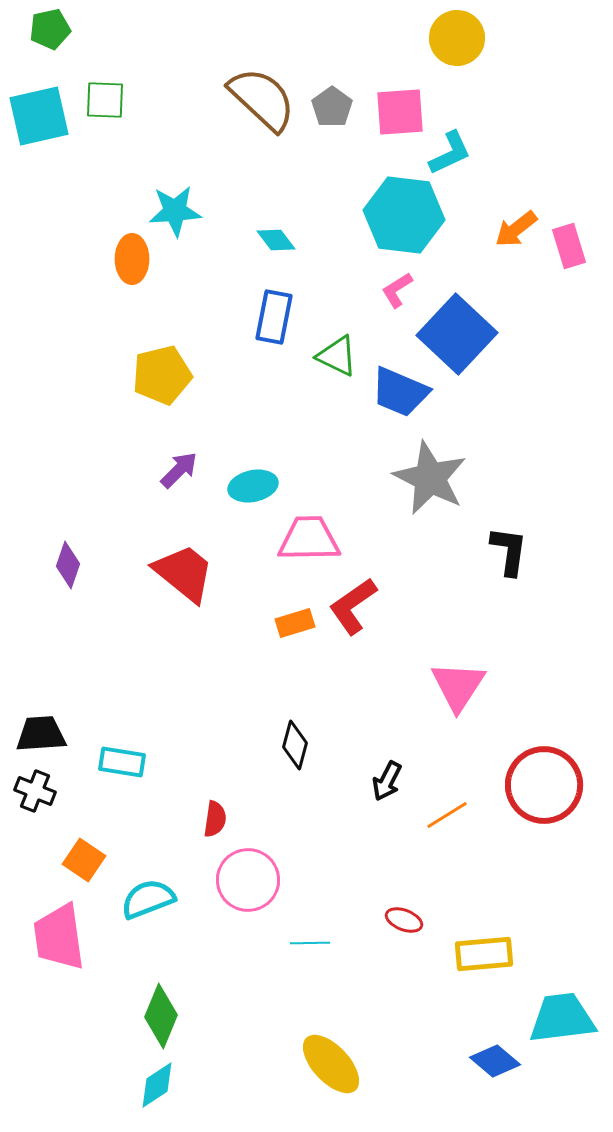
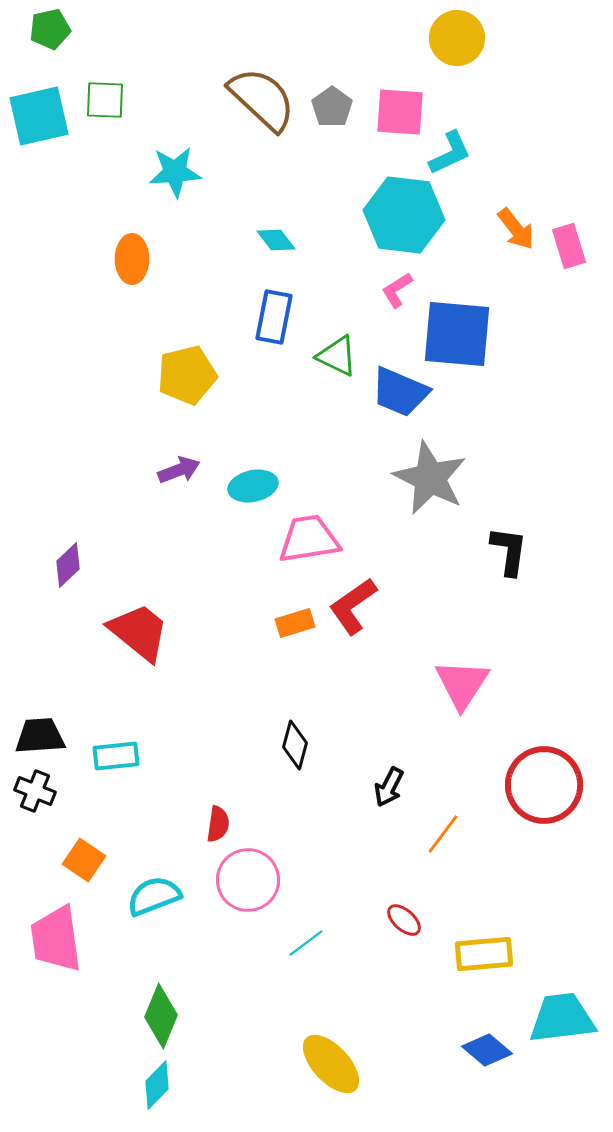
pink square at (400, 112): rotated 8 degrees clockwise
cyan star at (175, 211): moved 39 px up
orange arrow at (516, 229): rotated 90 degrees counterclockwise
blue square at (457, 334): rotated 38 degrees counterclockwise
yellow pentagon at (162, 375): moved 25 px right
purple arrow at (179, 470): rotated 24 degrees clockwise
pink trapezoid at (309, 539): rotated 8 degrees counterclockwise
purple diamond at (68, 565): rotated 27 degrees clockwise
red trapezoid at (184, 573): moved 45 px left, 59 px down
pink triangle at (458, 686): moved 4 px right, 2 px up
black trapezoid at (41, 734): moved 1 px left, 2 px down
cyan rectangle at (122, 762): moved 6 px left, 6 px up; rotated 15 degrees counterclockwise
black arrow at (387, 781): moved 2 px right, 6 px down
orange line at (447, 815): moved 4 px left, 19 px down; rotated 21 degrees counterclockwise
red semicircle at (215, 819): moved 3 px right, 5 px down
cyan semicircle at (148, 899): moved 6 px right, 3 px up
red ellipse at (404, 920): rotated 21 degrees clockwise
pink trapezoid at (59, 937): moved 3 px left, 2 px down
cyan line at (310, 943): moved 4 px left; rotated 36 degrees counterclockwise
blue diamond at (495, 1061): moved 8 px left, 11 px up
cyan diamond at (157, 1085): rotated 12 degrees counterclockwise
